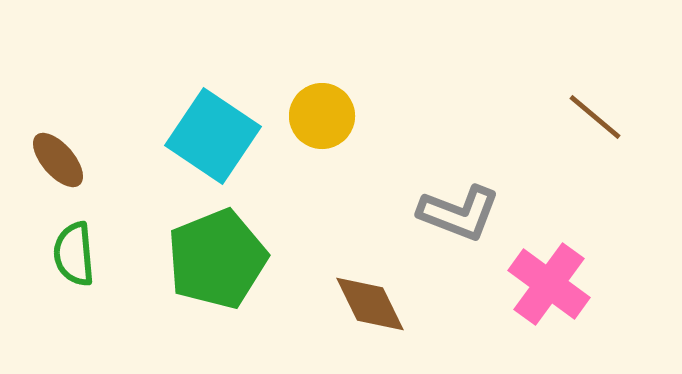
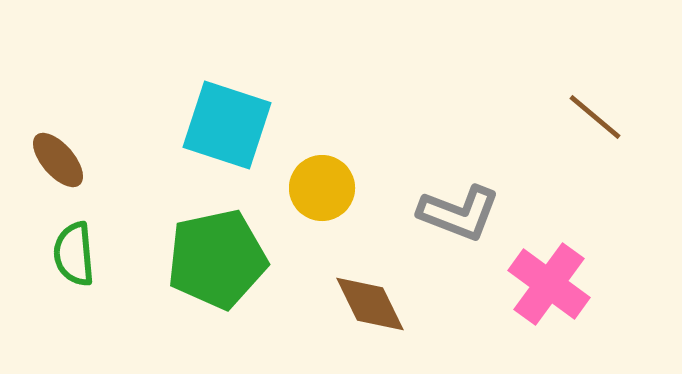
yellow circle: moved 72 px down
cyan square: moved 14 px right, 11 px up; rotated 16 degrees counterclockwise
green pentagon: rotated 10 degrees clockwise
